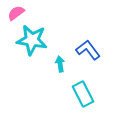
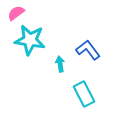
cyan star: moved 2 px left
cyan rectangle: moved 1 px right
